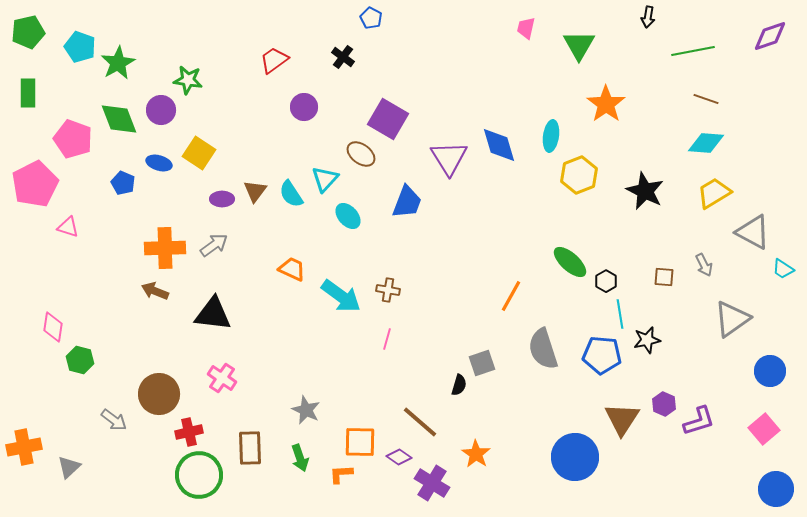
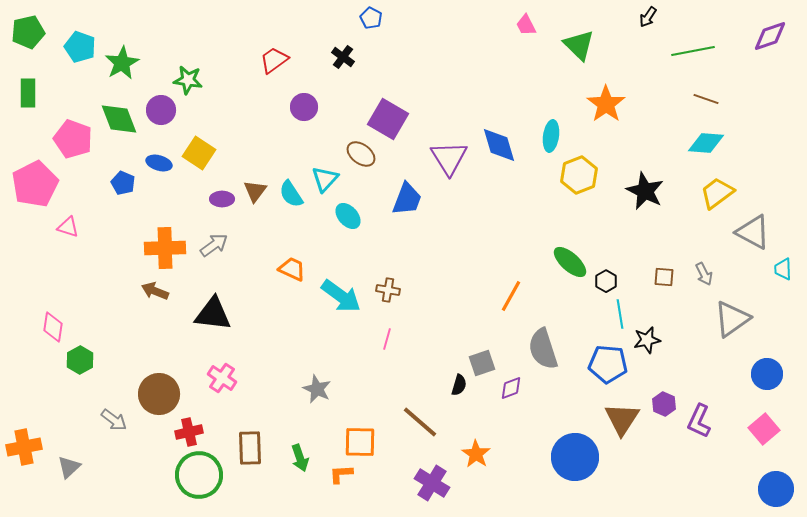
black arrow at (648, 17): rotated 25 degrees clockwise
pink trapezoid at (526, 28): moved 3 px up; rotated 40 degrees counterclockwise
green triangle at (579, 45): rotated 16 degrees counterclockwise
green star at (118, 63): moved 4 px right
yellow trapezoid at (714, 193): moved 3 px right; rotated 6 degrees counterclockwise
blue trapezoid at (407, 202): moved 3 px up
gray arrow at (704, 265): moved 9 px down
cyan trapezoid at (783, 269): rotated 55 degrees clockwise
blue pentagon at (602, 355): moved 6 px right, 9 px down
green hexagon at (80, 360): rotated 16 degrees clockwise
blue circle at (770, 371): moved 3 px left, 3 px down
gray star at (306, 410): moved 11 px right, 21 px up
purple L-shape at (699, 421): rotated 132 degrees clockwise
purple diamond at (399, 457): moved 112 px right, 69 px up; rotated 55 degrees counterclockwise
